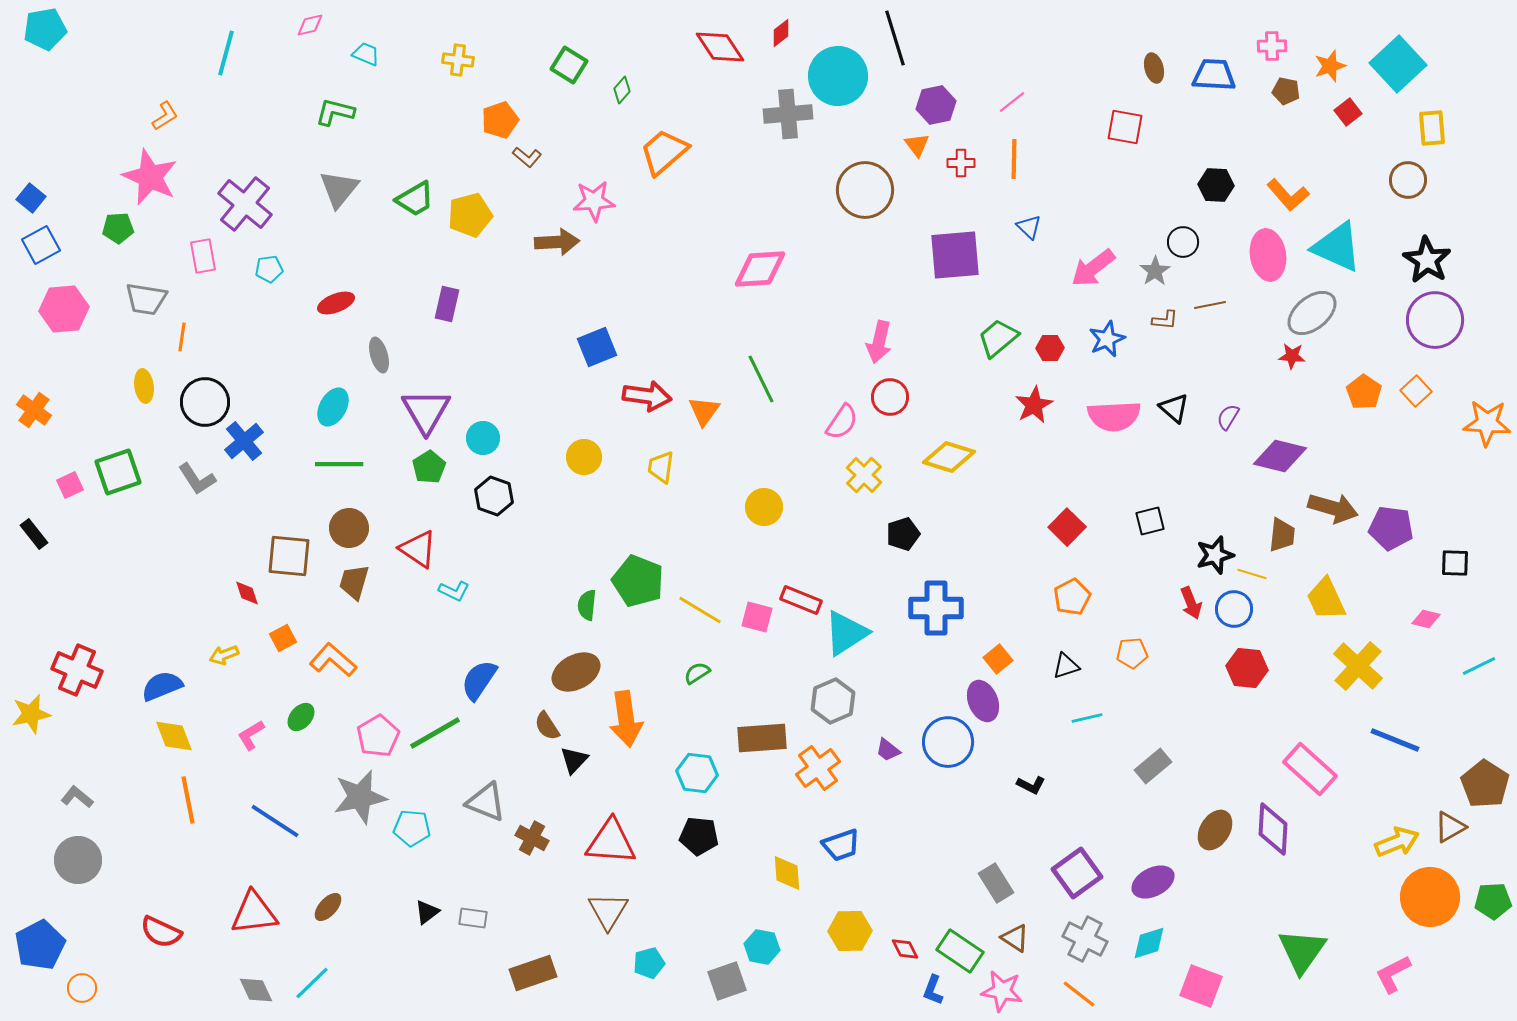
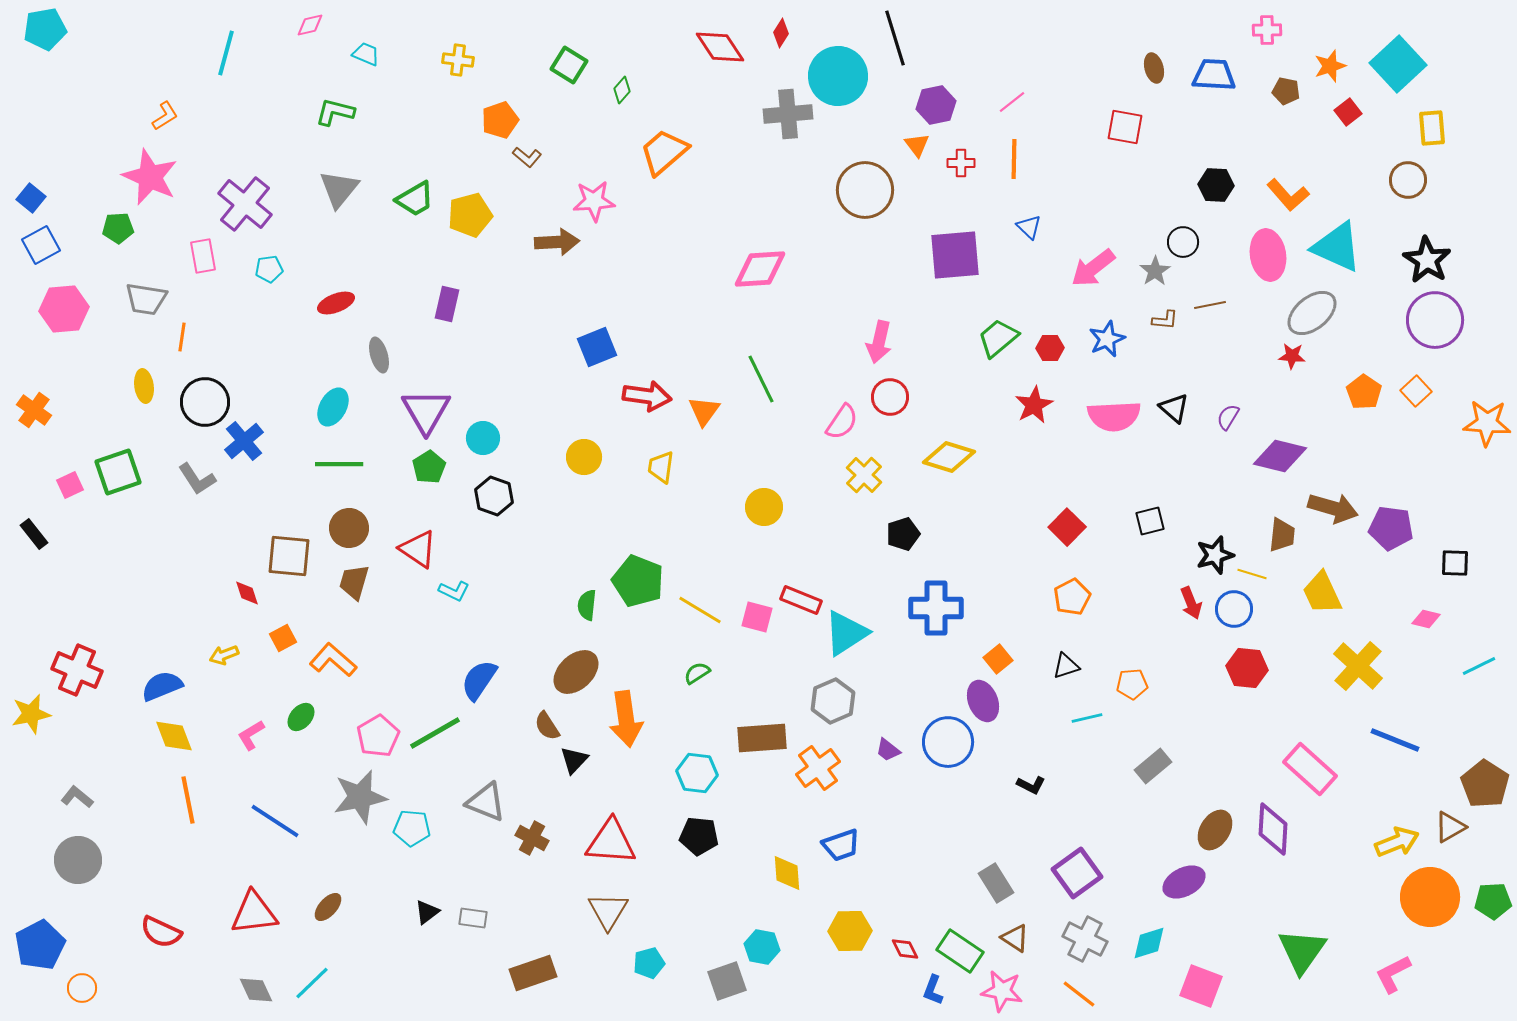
red diamond at (781, 33): rotated 20 degrees counterclockwise
pink cross at (1272, 46): moved 5 px left, 16 px up
yellow trapezoid at (1326, 599): moved 4 px left, 6 px up
orange pentagon at (1132, 653): moved 31 px down
brown ellipse at (576, 672): rotated 15 degrees counterclockwise
purple ellipse at (1153, 882): moved 31 px right
